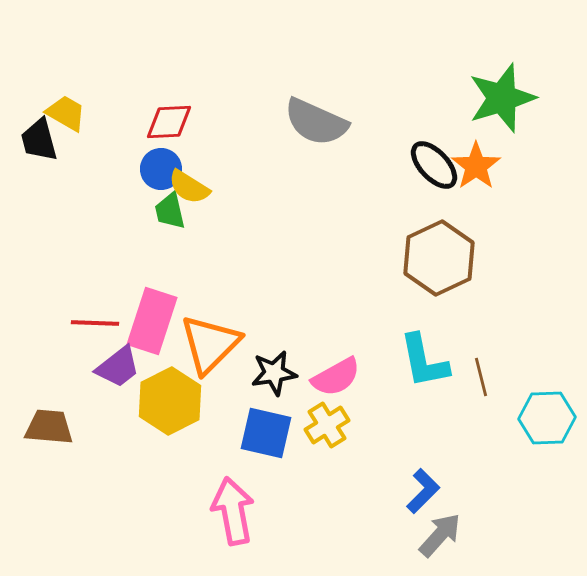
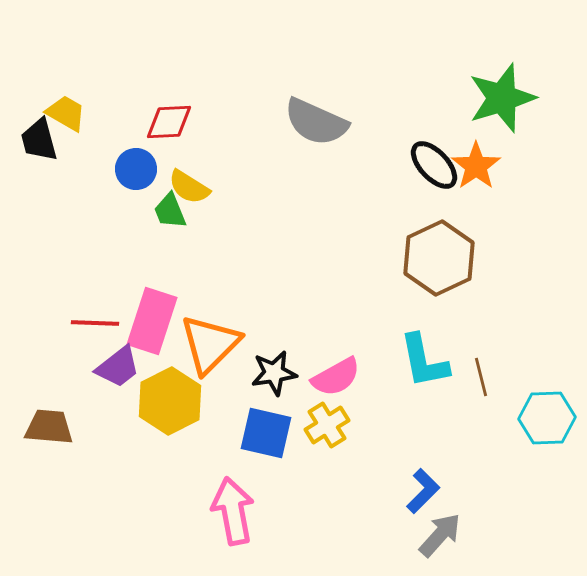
blue circle: moved 25 px left
green trapezoid: rotated 9 degrees counterclockwise
